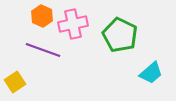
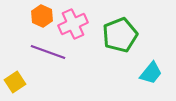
pink cross: rotated 12 degrees counterclockwise
green pentagon: rotated 24 degrees clockwise
purple line: moved 5 px right, 2 px down
cyan trapezoid: rotated 10 degrees counterclockwise
